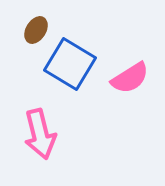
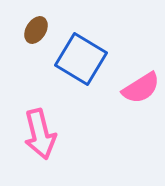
blue square: moved 11 px right, 5 px up
pink semicircle: moved 11 px right, 10 px down
